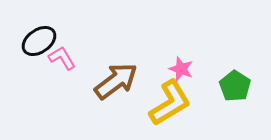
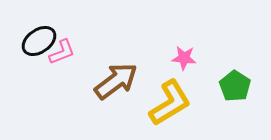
pink L-shape: moved 6 px up; rotated 100 degrees clockwise
pink star: moved 3 px right, 11 px up; rotated 15 degrees counterclockwise
